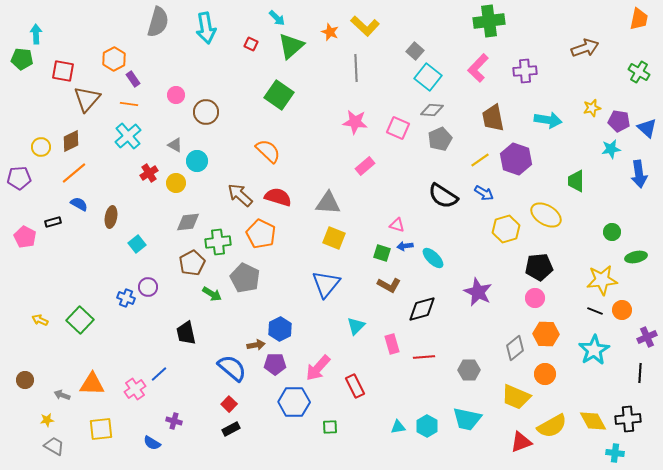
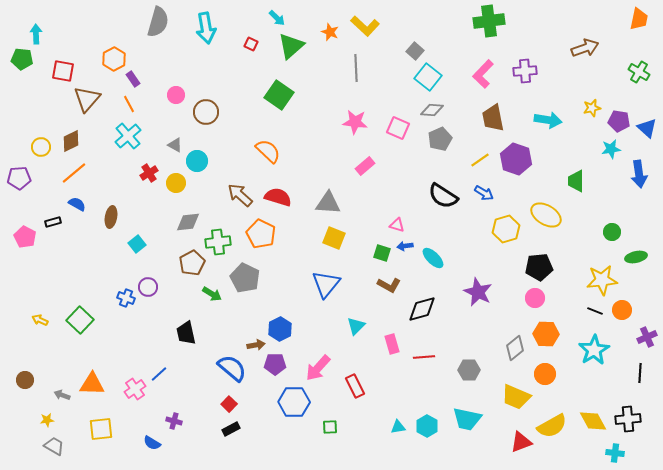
pink L-shape at (478, 68): moved 5 px right, 6 px down
orange line at (129, 104): rotated 54 degrees clockwise
blue semicircle at (79, 204): moved 2 px left
